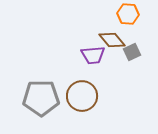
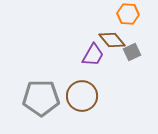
purple trapezoid: rotated 55 degrees counterclockwise
